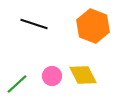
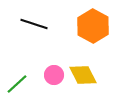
orange hexagon: rotated 8 degrees clockwise
pink circle: moved 2 px right, 1 px up
